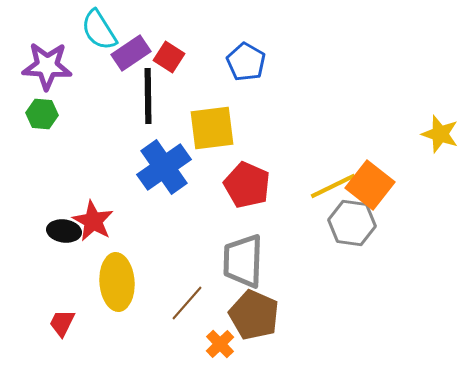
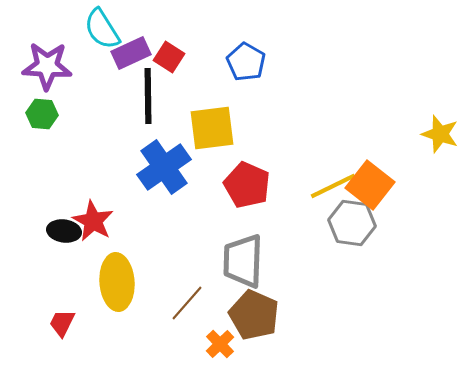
cyan semicircle: moved 3 px right, 1 px up
purple rectangle: rotated 9 degrees clockwise
